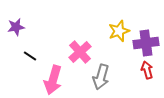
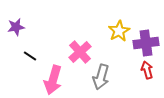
yellow star: rotated 10 degrees counterclockwise
